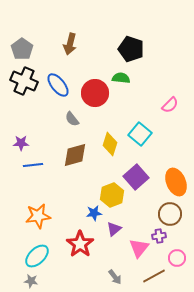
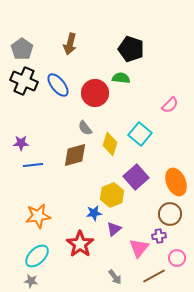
gray semicircle: moved 13 px right, 9 px down
